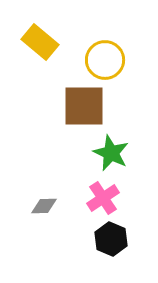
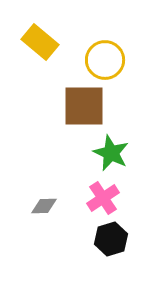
black hexagon: rotated 20 degrees clockwise
